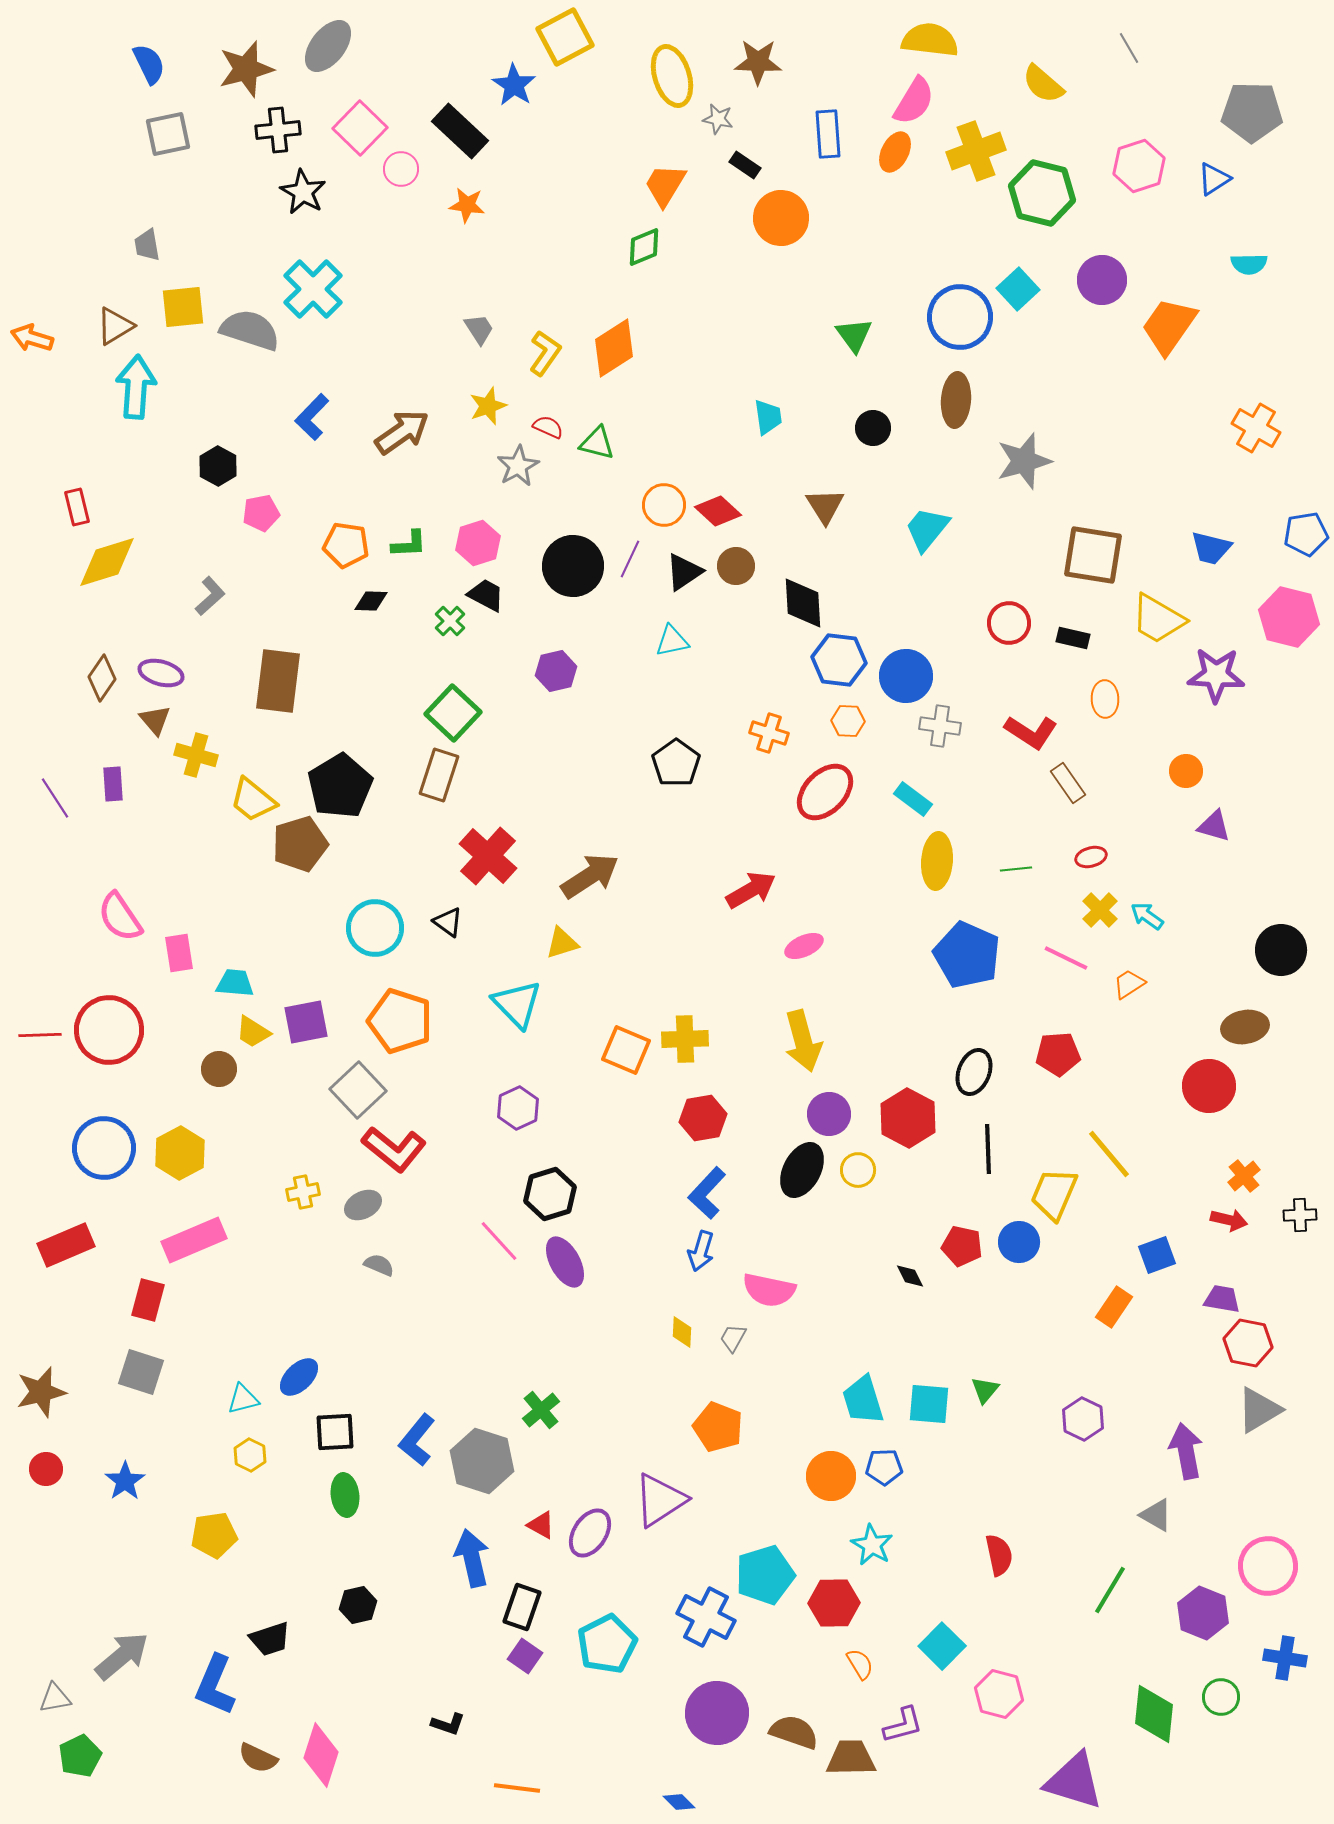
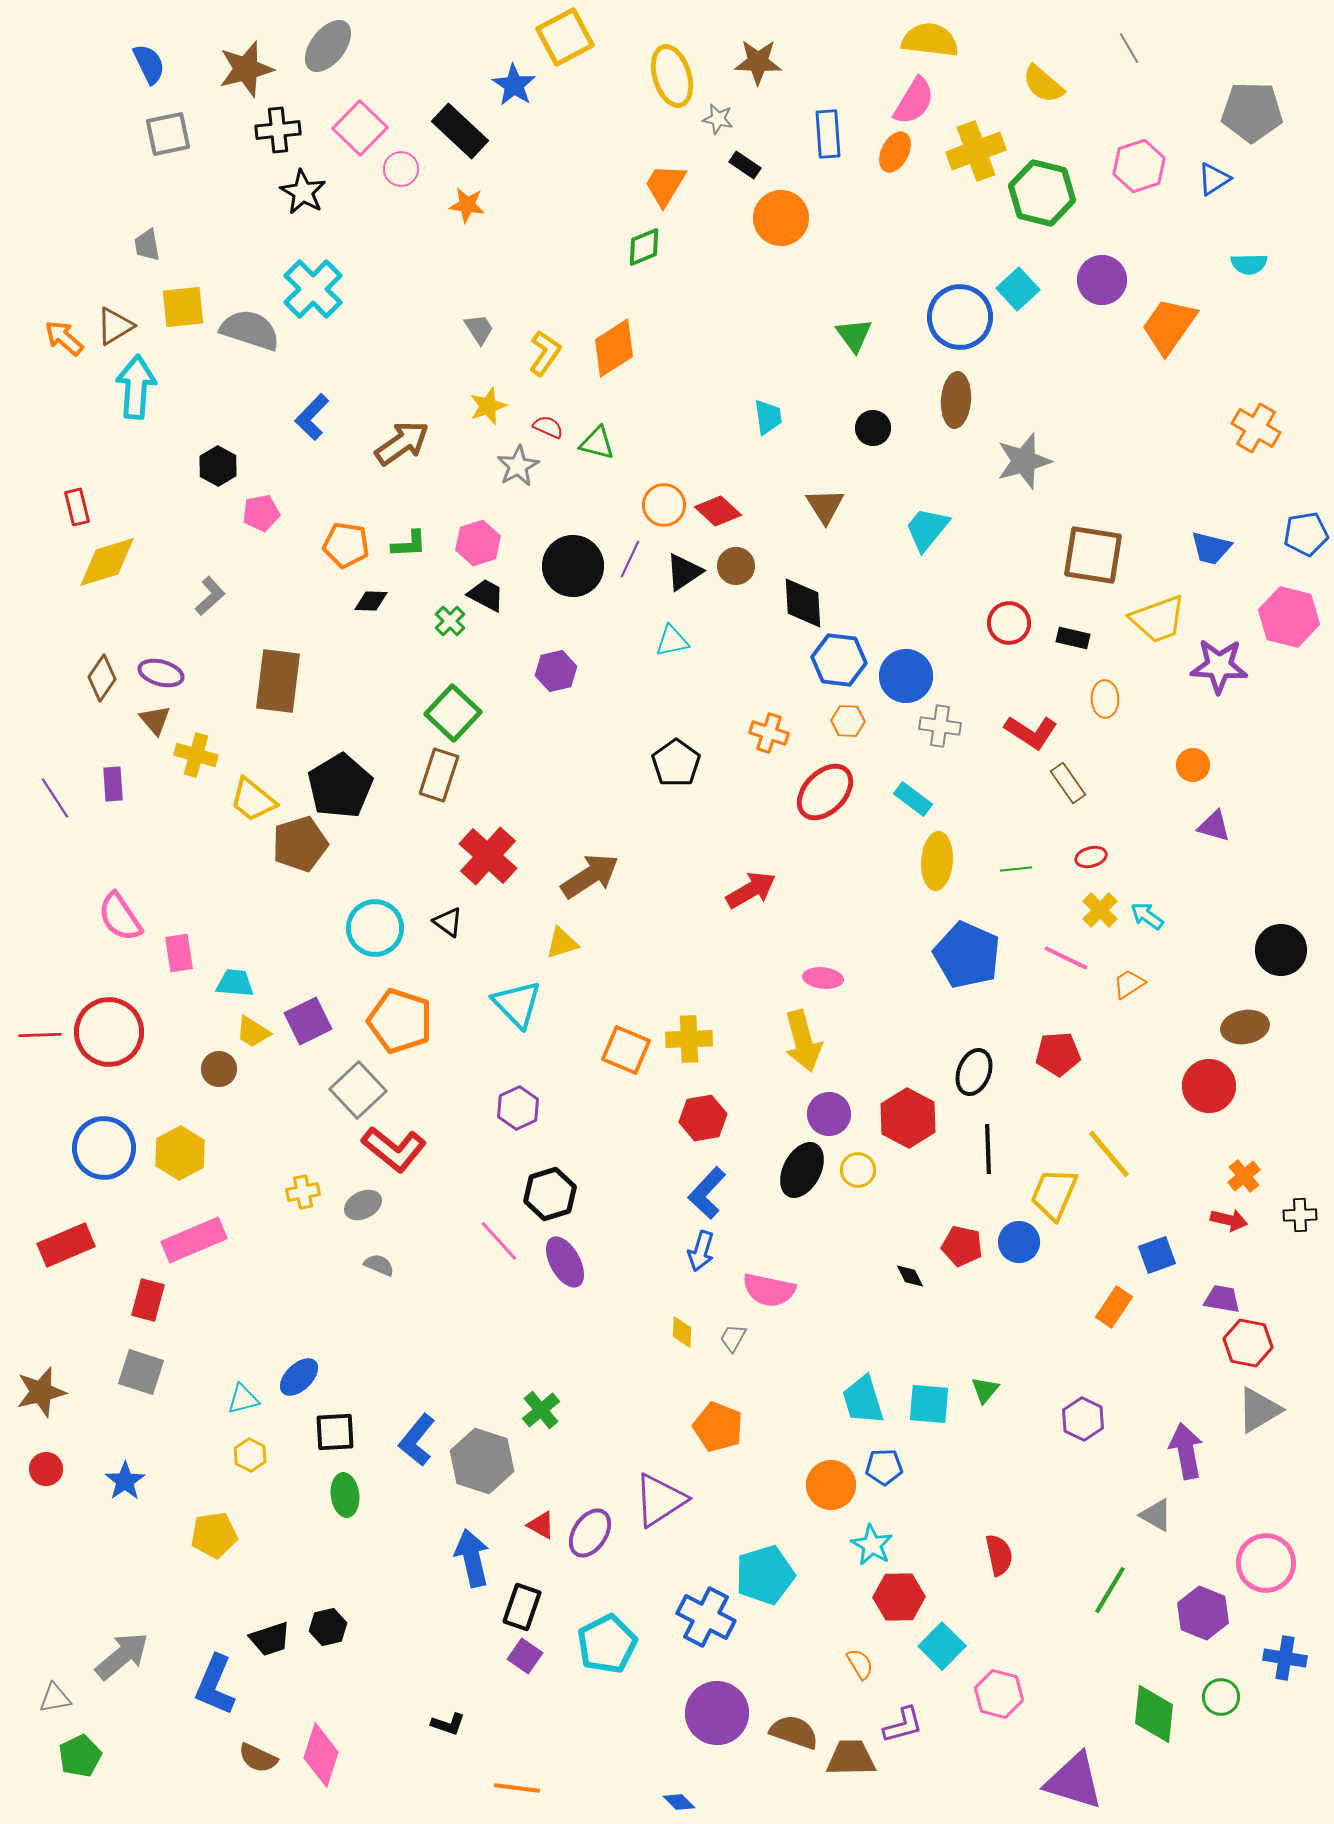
orange arrow at (32, 338): moved 32 px right; rotated 24 degrees clockwise
brown arrow at (402, 432): moved 11 px down
yellow trapezoid at (1158, 619): rotated 50 degrees counterclockwise
purple star at (1216, 675): moved 3 px right, 9 px up
orange circle at (1186, 771): moved 7 px right, 6 px up
pink ellipse at (804, 946): moved 19 px right, 32 px down; rotated 30 degrees clockwise
purple square at (306, 1022): moved 2 px right, 1 px up; rotated 15 degrees counterclockwise
red circle at (109, 1030): moved 2 px down
yellow cross at (685, 1039): moved 4 px right
orange circle at (831, 1476): moved 9 px down
pink circle at (1268, 1566): moved 2 px left, 3 px up
red hexagon at (834, 1603): moved 65 px right, 6 px up
black hexagon at (358, 1605): moved 30 px left, 22 px down
